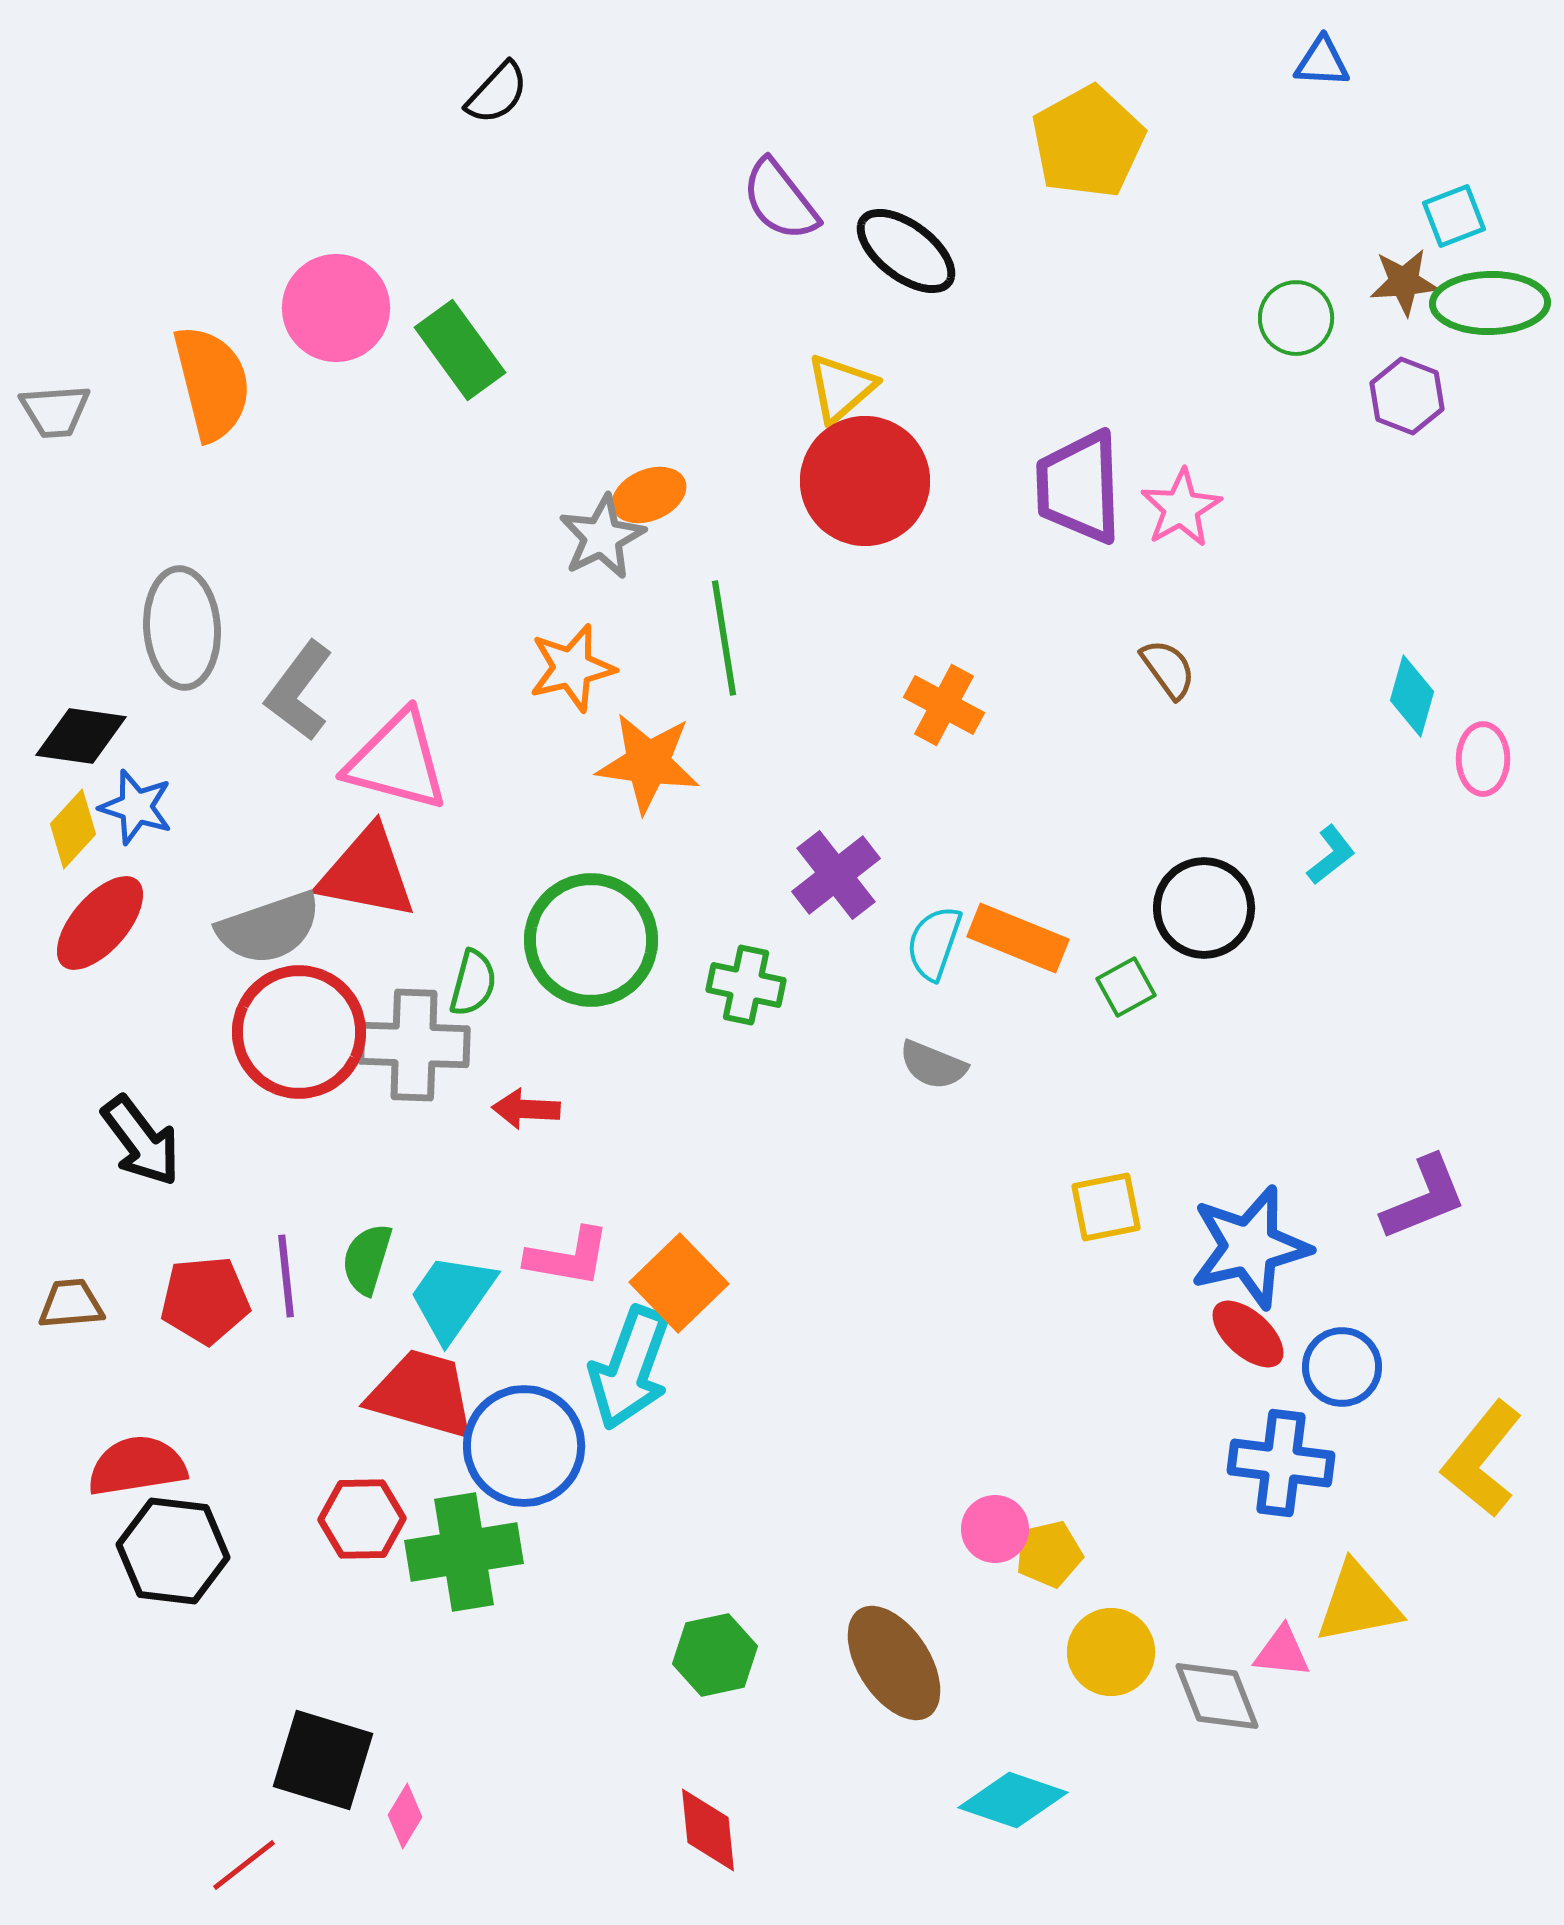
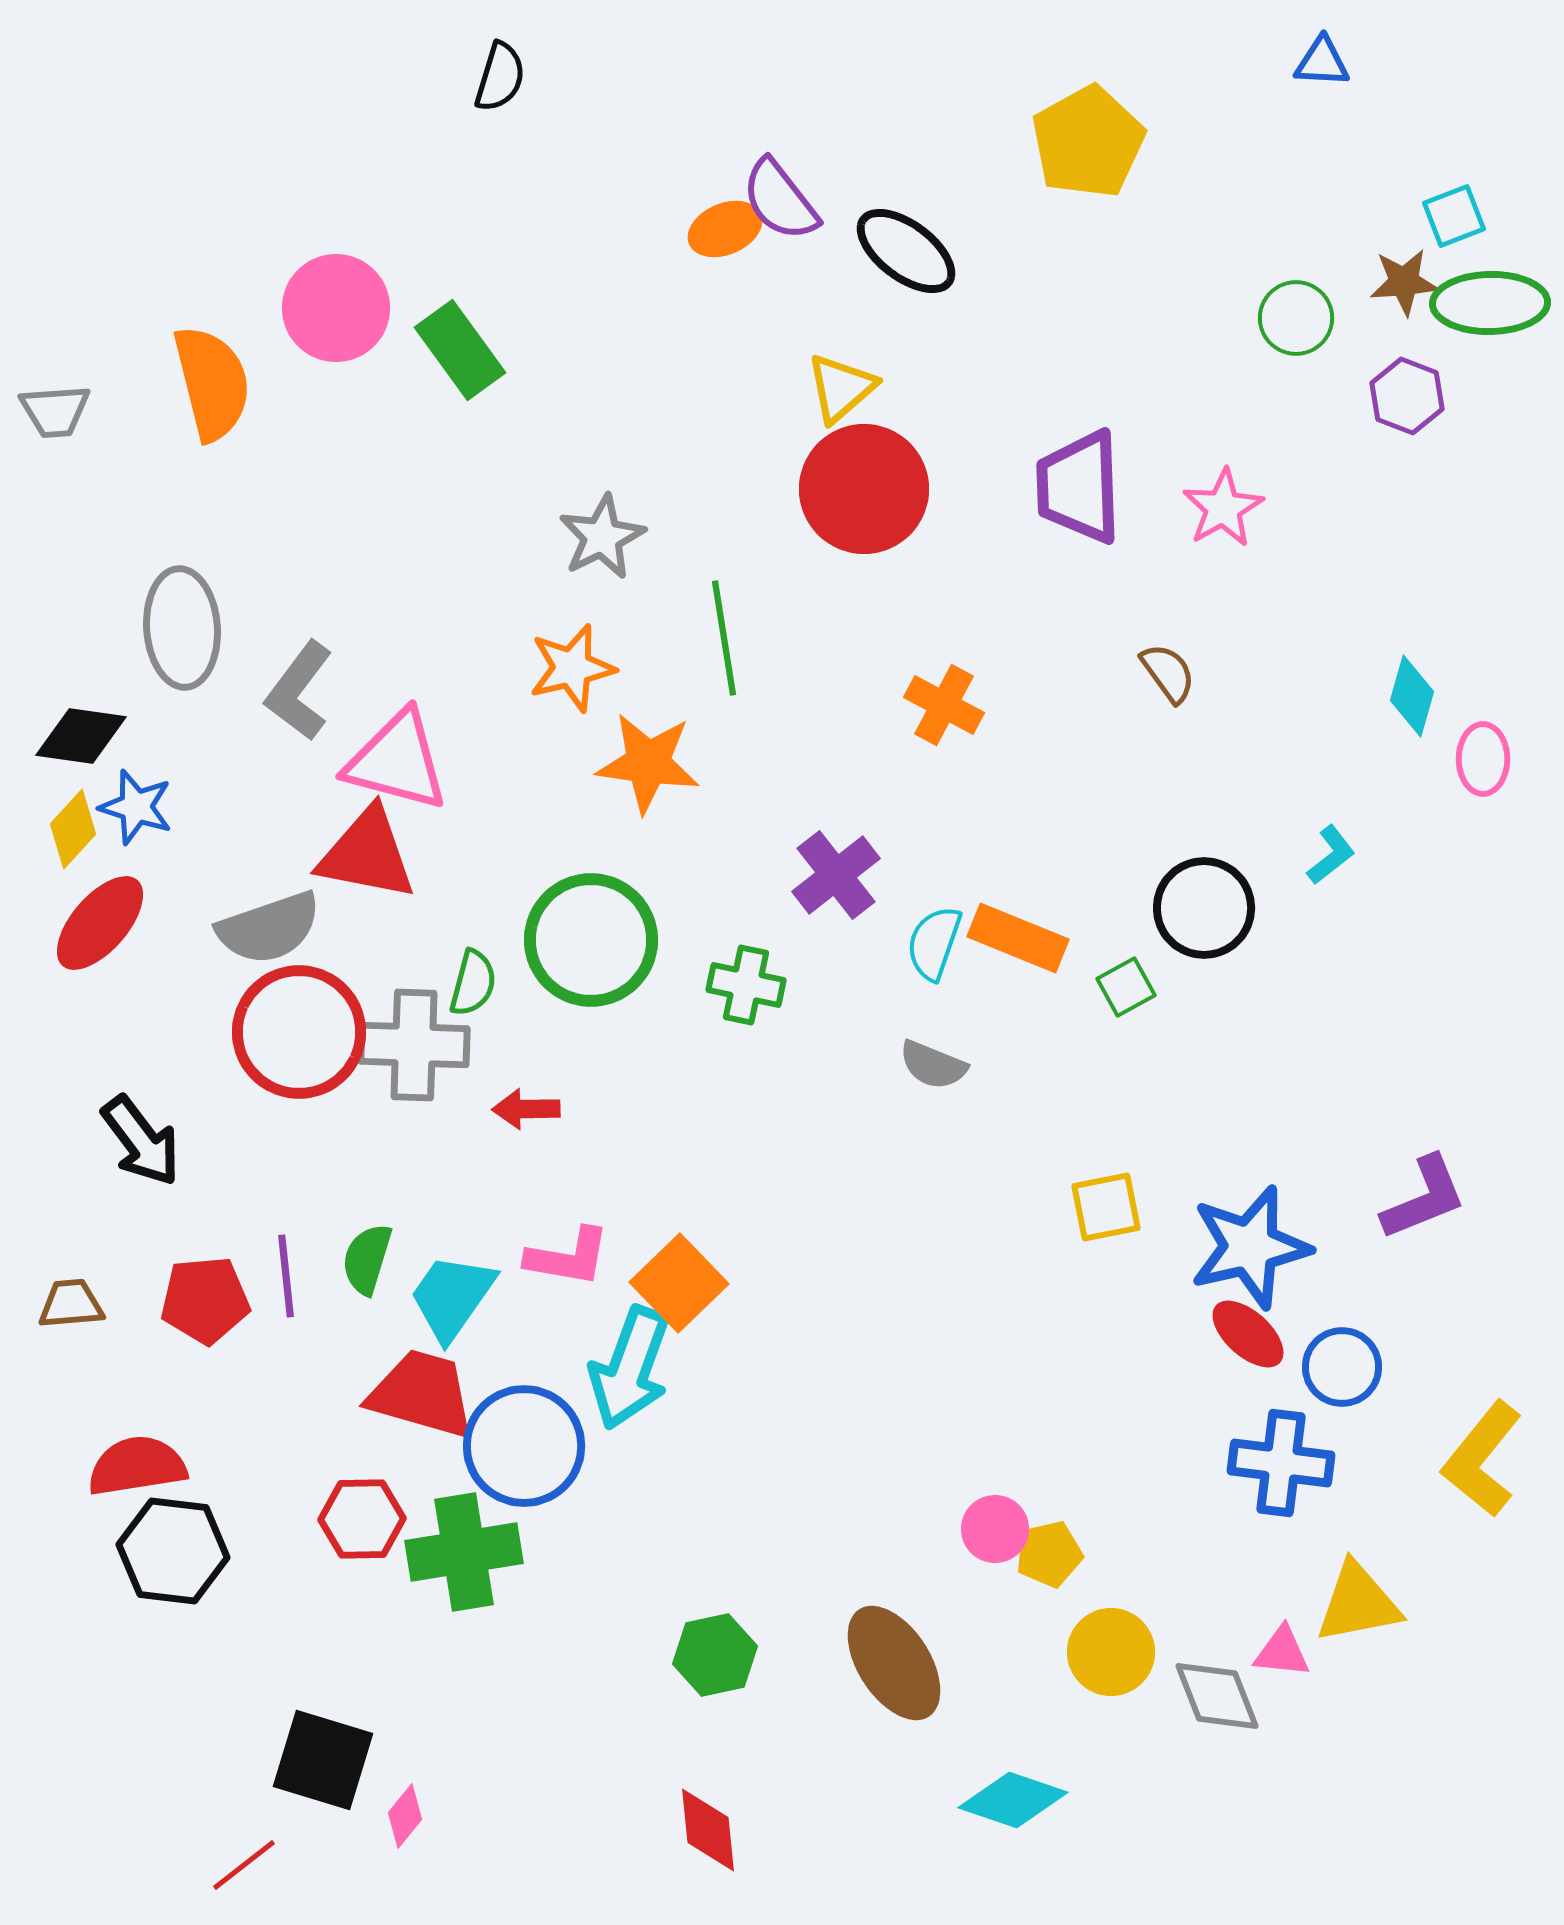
black semicircle at (497, 93): moved 3 px right, 16 px up; rotated 26 degrees counterclockwise
red circle at (865, 481): moved 1 px left, 8 px down
orange ellipse at (649, 495): moved 76 px right, 266 px up
pink star at (1181, 508): moved 42 px right
brown semicircle at (1168, 669): moved 4 px down
red triangle at (367, 873): moved 19 px up
red arrow at (526, 1109): rotated 4 degrees counterclockwise
pink diamond at (405, 1816): rotated 8 degrees clockwise
